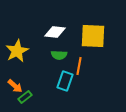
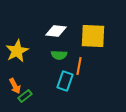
white diamond: moved 1 px right, 1 px up
orange arrow: rotated 21 degrees clockwise
green rectangle: moved 1 px up
